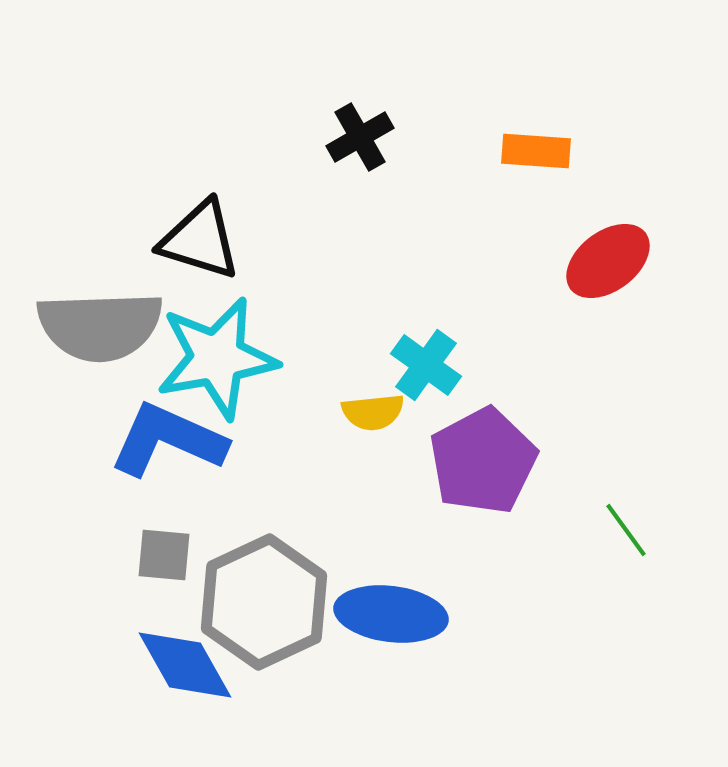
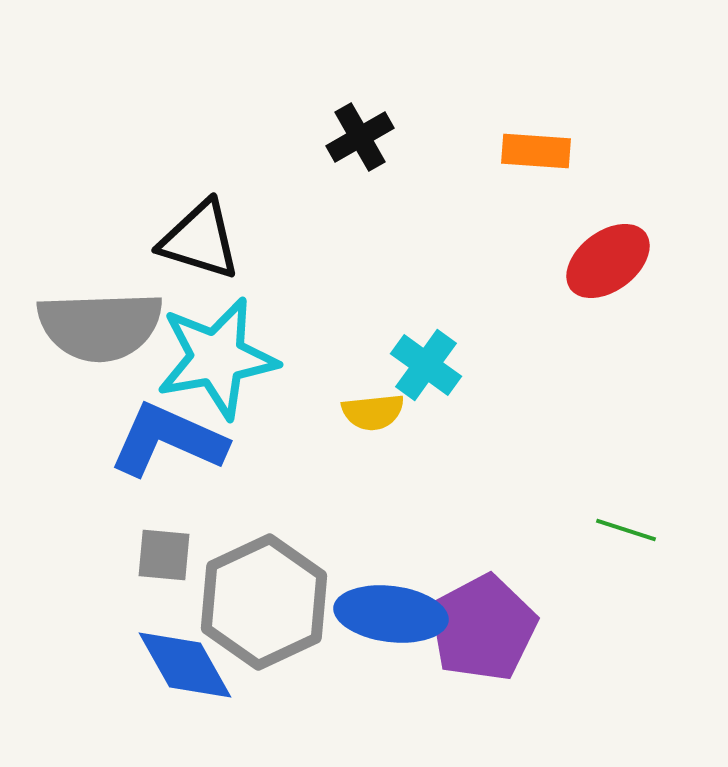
purple pentagon: moved 167 px down
green line: rotated 36 degrees counterclockwise
